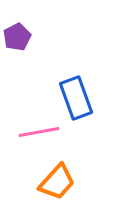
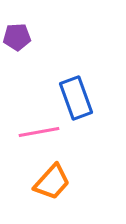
purple pentagon: rotated 24 degrees clockwise
orange trapezoid: moved 5 px left
